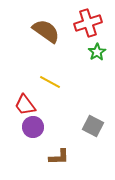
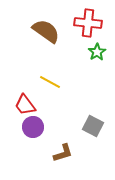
red cross: rotated 24 degrees clockwise
brown L-shape: moved 4 px right, 4 px up; rotated 15 degrees counterclockwise
